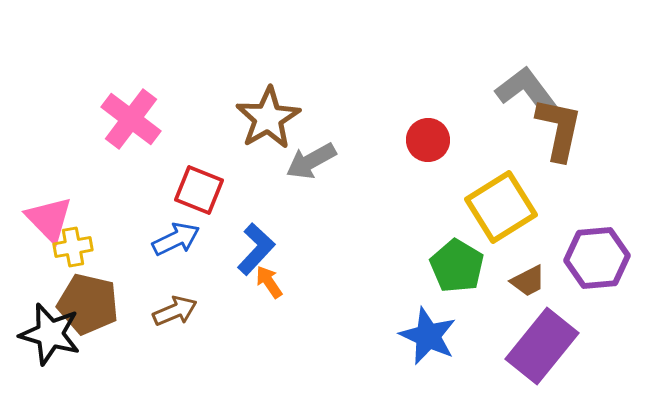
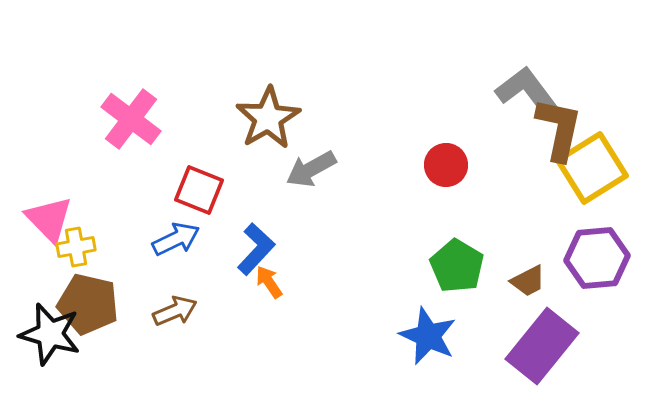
red circle: moved 18 px right, 25 px down
gray arrow: moved 8 px down
yellow square: moved 91 px right, 39 px up
yellow cross: moved 3 px right
